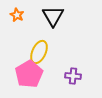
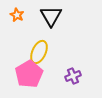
black triangle: moved 2 px left
purple cross: rotated 28 degrees counterclockwise
